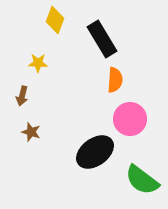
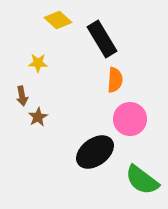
yellow diamond: moved 3 px right; rotated 68 degrees counterclockwise
brown arrow: rotated 24 degrees counterclockwise
brown star: moved 7 px right, 15 px up; rotated 24 degrees clockwise
